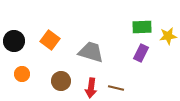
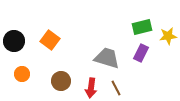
green rectangle: rotated 12 degrees counterclockwise
gray trapezoid: moved 16 px right, 6 px down
brown line: rotated 49 degrees clockwise
